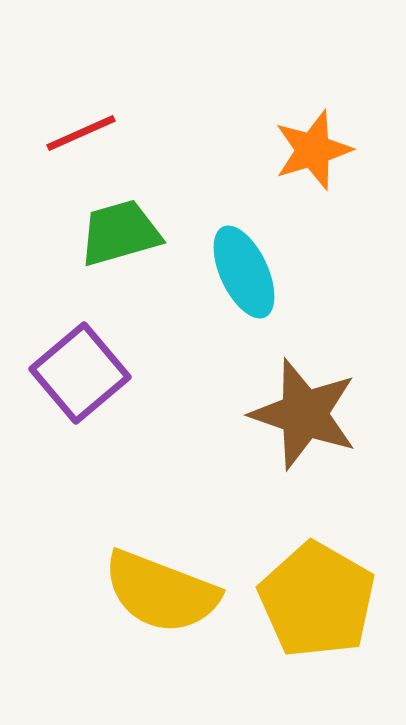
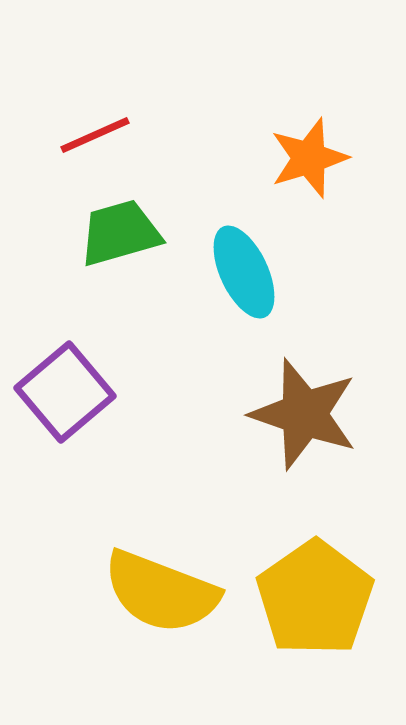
red line: moved 14 px right, 2 px down
orange star: moved 4 px left, 8 px down
purple square: moved 15 px left, 19 px down
yellow pentagon: moved 2 px left, 2 px up; rotated 7 degrees clockwise
